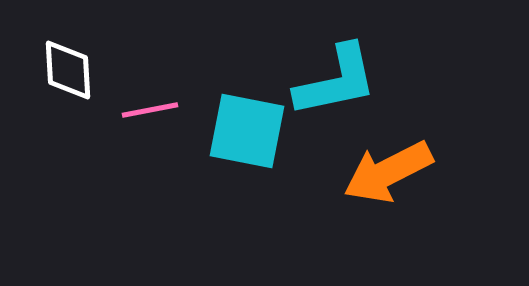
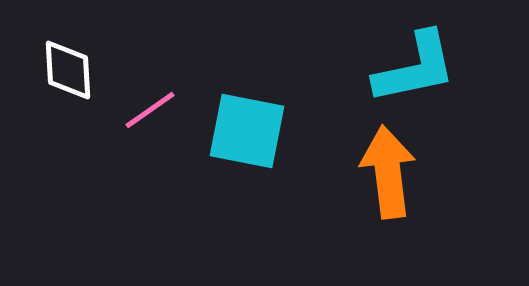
cyan L-shape: moved 79 px right, 13 px up
pink line: rotated 24 degrees counterclockwise
orange arrow: rotated 110 degrees clockwise
